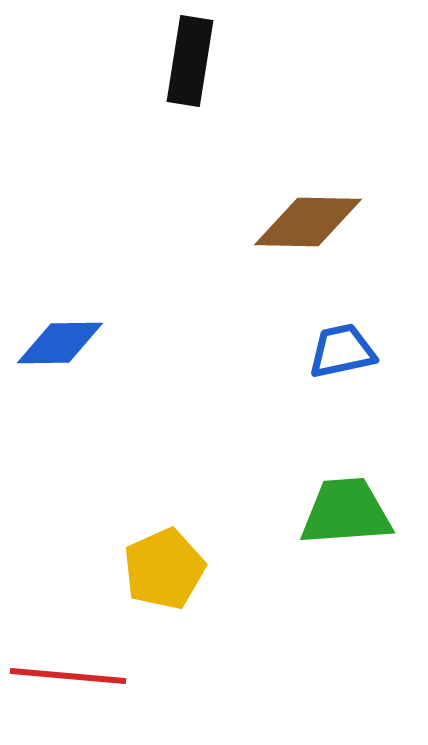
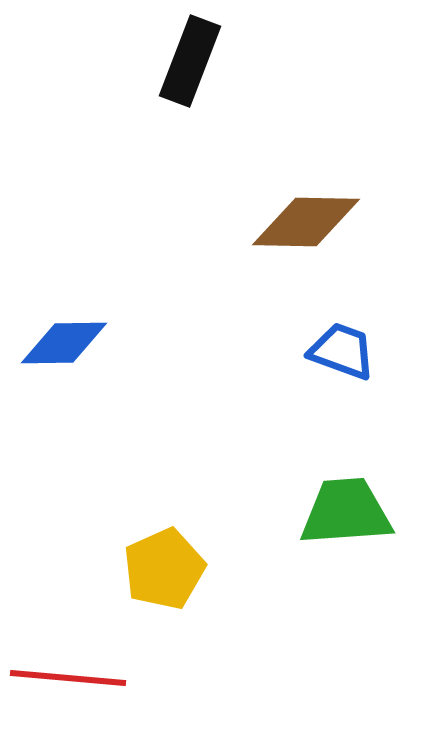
black rectangle: rotated 12 degrees clockwise
brown diamond: moved 2 px left
blue diamond: moved 4 px right
blue trapezoid: rotated 32 degrees clockwise
red line: moved 2 px down
